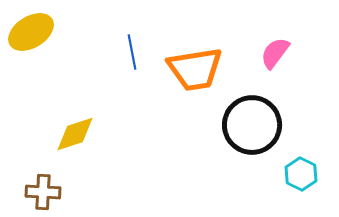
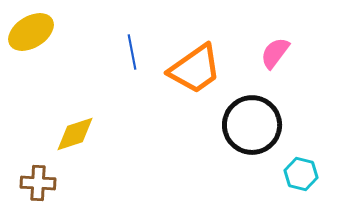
orange trapezoid: rotated 26 degrees counterclockwise
cyan hexagon: rotated 12 degrees counterclockwise
brown cross: moved 5 px left, 9 px up
